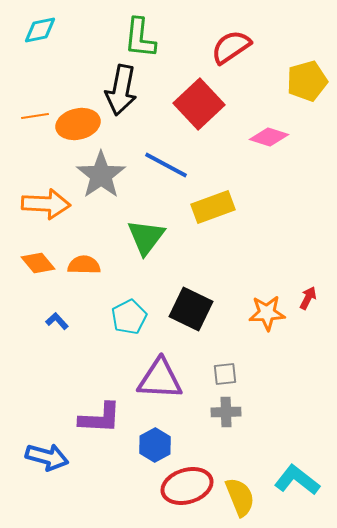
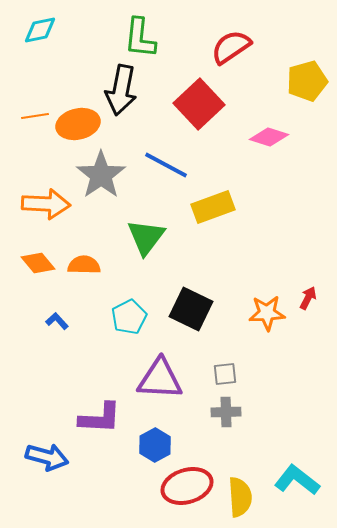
yellow semicircle: rotated 18 degrees clockwise
